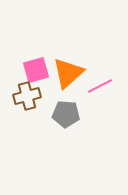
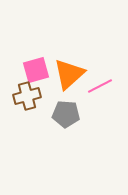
orange triangle: moved 1 px right, 1 px down
